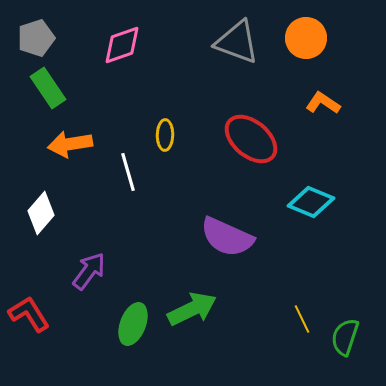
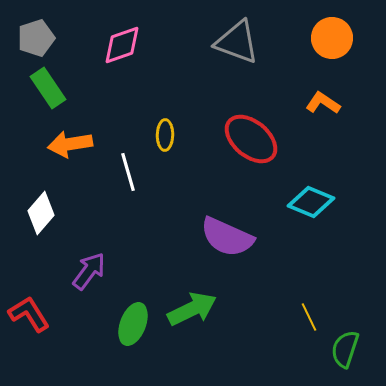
orange circle: moved 26 px right
yellow line: moved 7 px right, 2 px up
green semicircle: moved 12 px down
